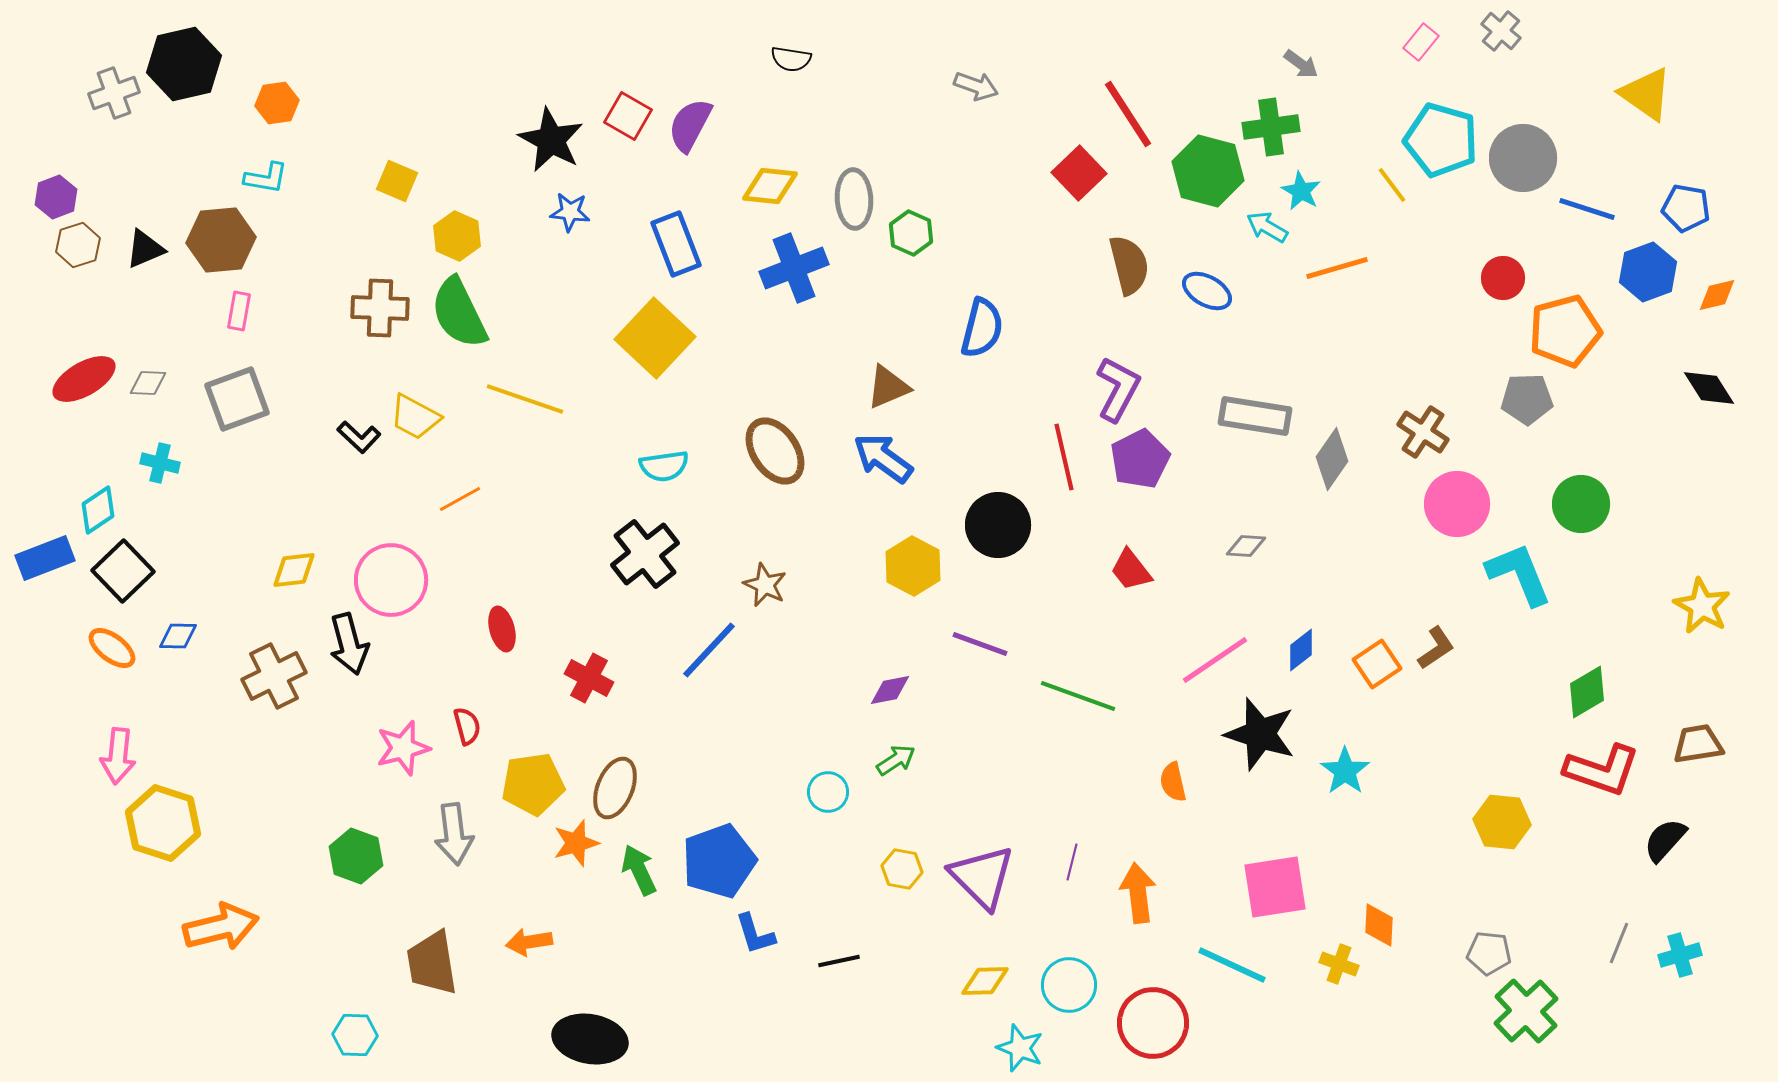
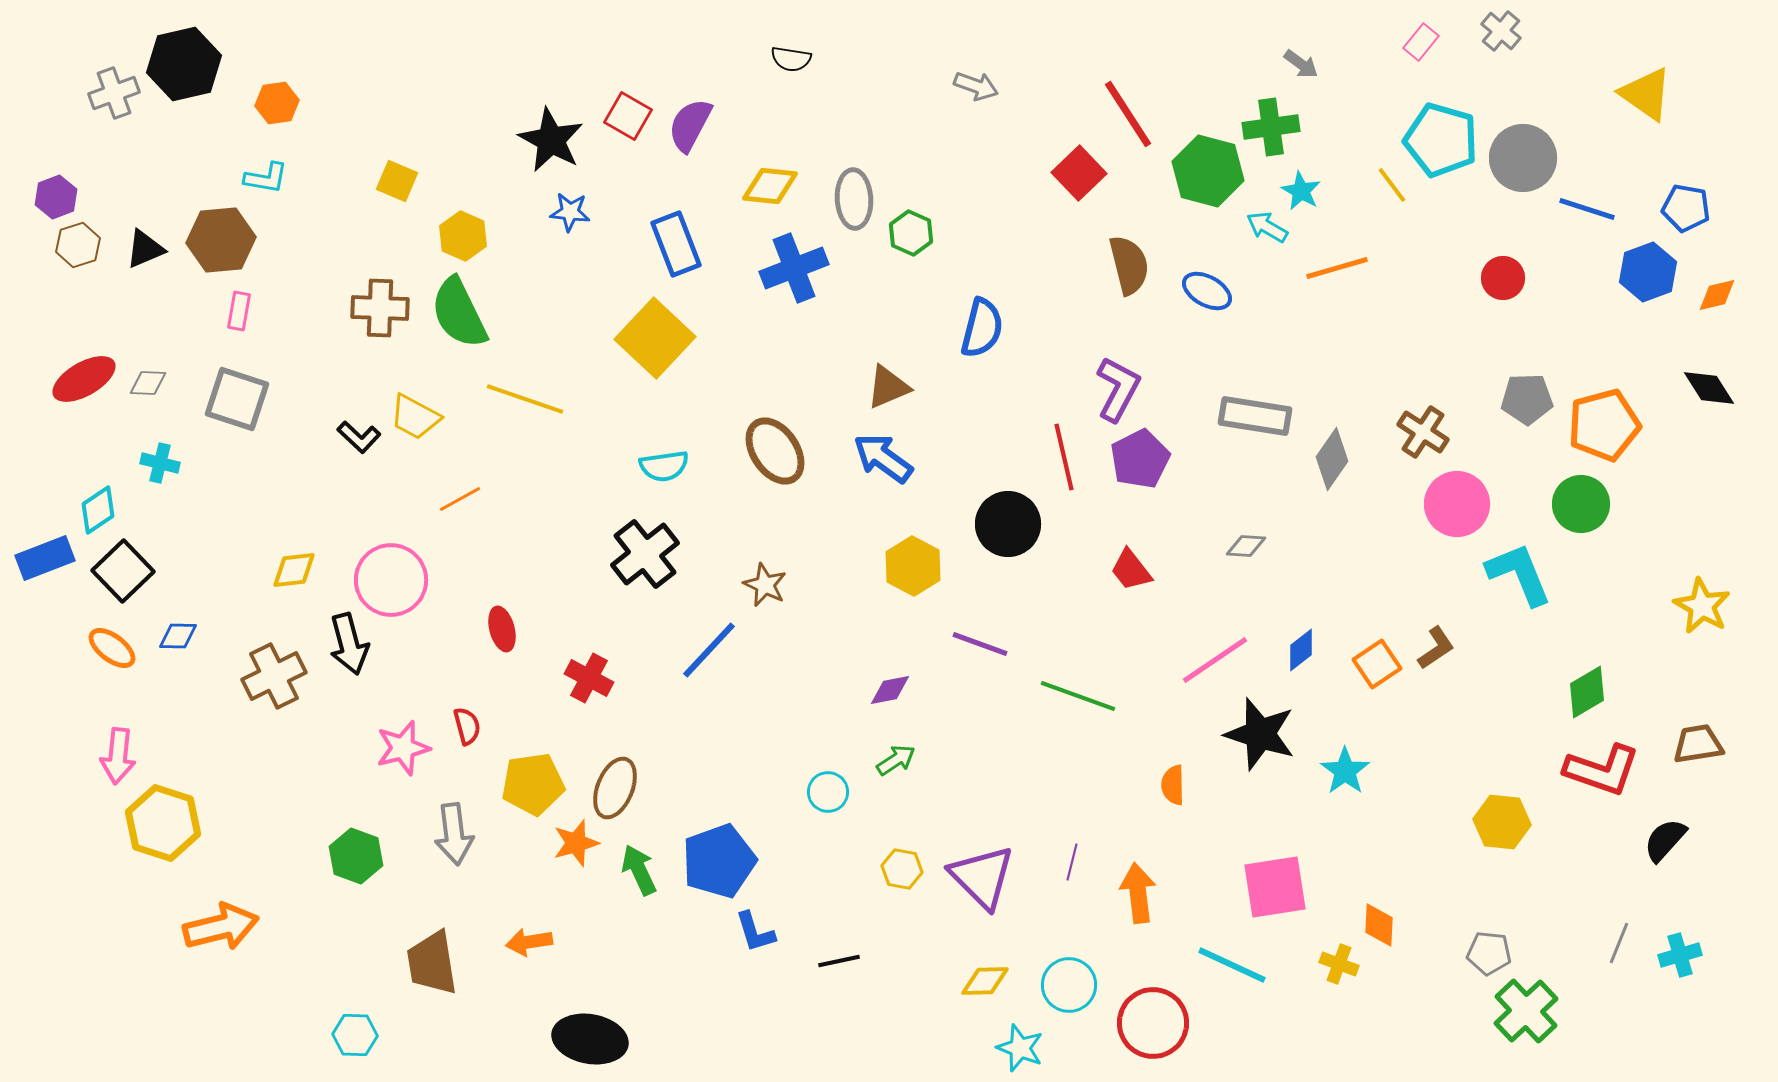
yellow hexagon at (457, 236): moved 6 px right
orange pentagon at (1565, 331): moved 39 px right, 94 px down
gray square at (237, 399): rotated 38 degrees clockwise
black circle at (998, 525): moved 10 px right, 1 px up
orange semicircle at (1173, 782): moved 3 px down; rotated 12 degrees clockwise
blue L-shape at (755, 934): moved 2 px up
